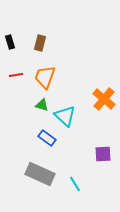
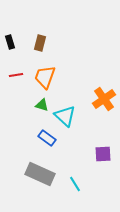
orange cross: rotated 15 degrees clockwise
